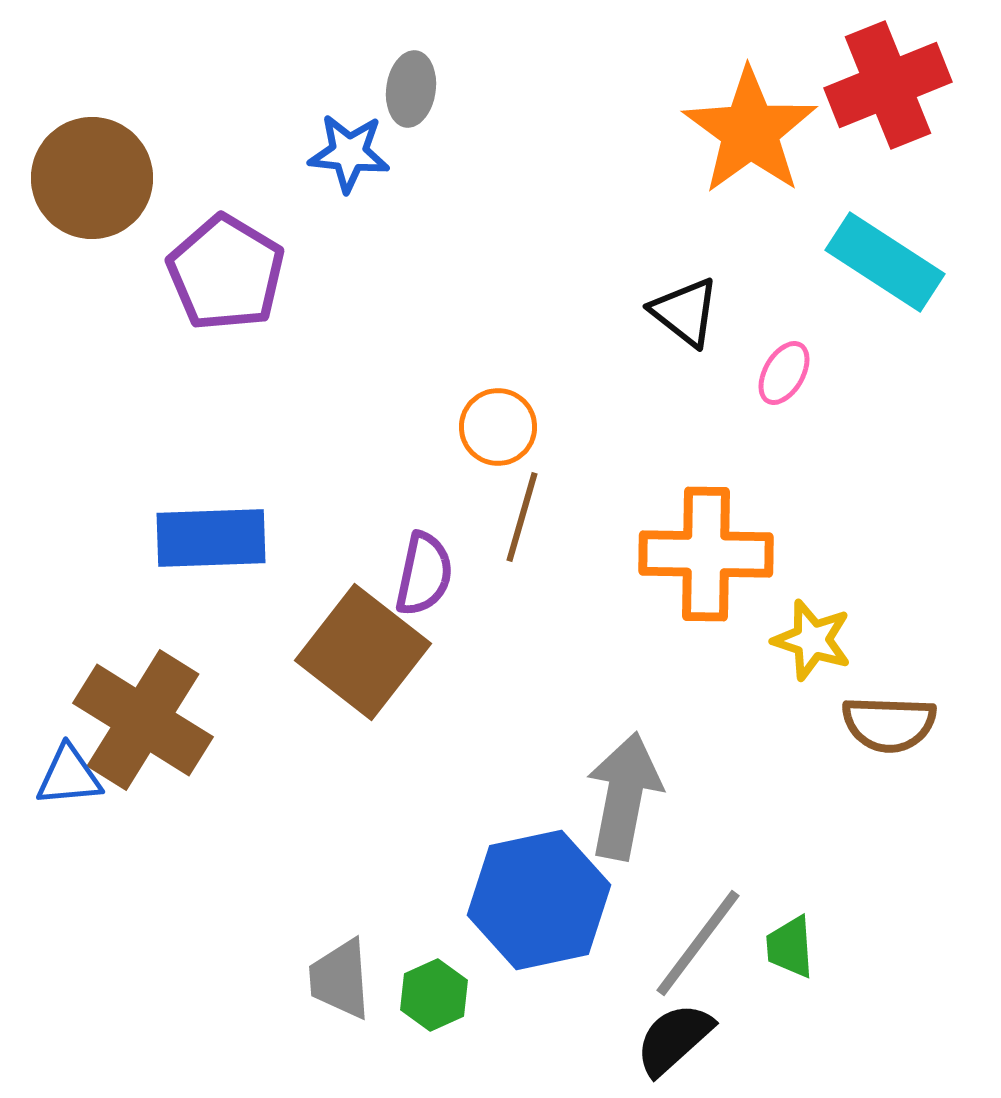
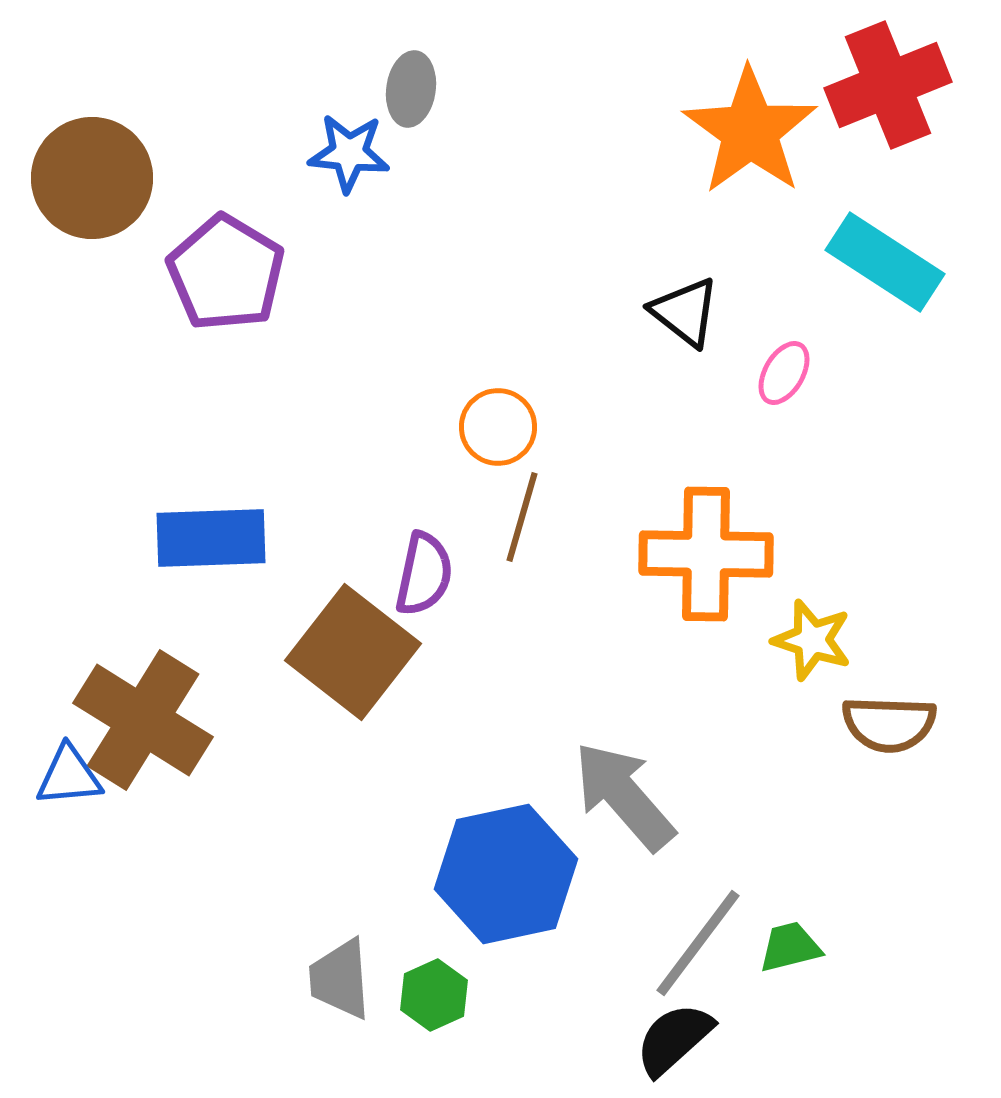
brown square: moved 10 px left
gray arrow: rotated 52 degrees counterclockwise
blue hexagon: moved 33 px left, 26 px up
green trapezoid: rotated 80 degrees clockwise
